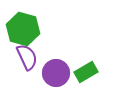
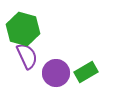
purple semicircle: moved 1 px up
